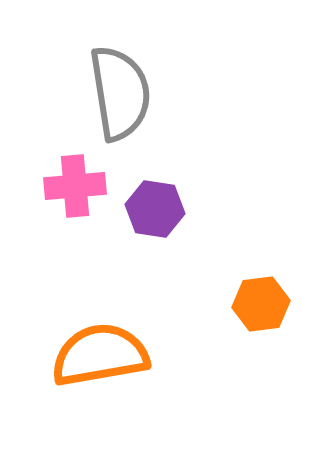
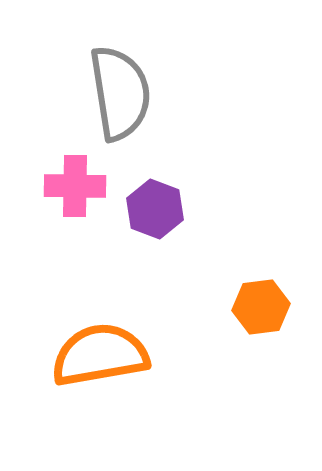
pink cross: rotated 6 degrees clockwise
purple hexagon: rotated 12 degrees clockwise
orange hexagon: moved 3 px down
